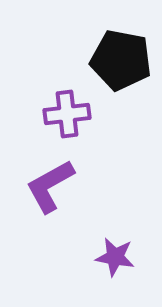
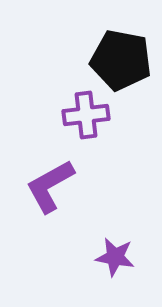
purple cross: moved 19 px right, 1 px down
